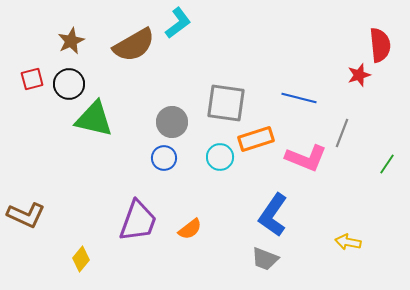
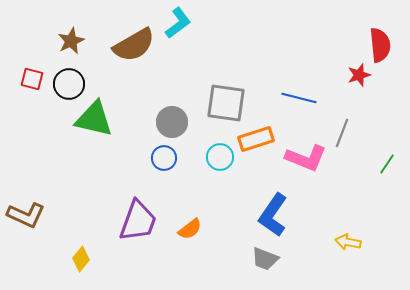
red square: rotated 30 degrees clockwise
